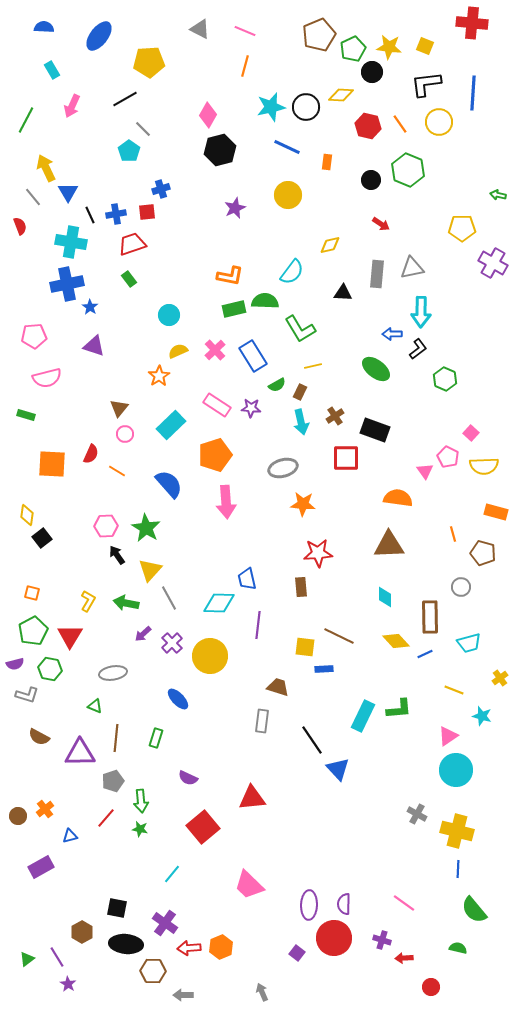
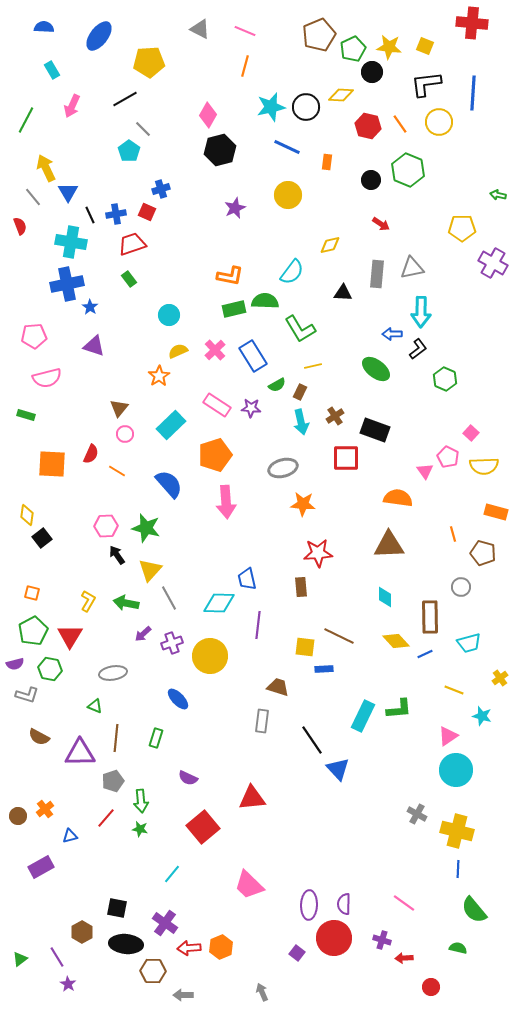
red square at (147, 212): rotated 30 degrees clockwise
green star at (146, 528): rotated 16 degrees counterclockwise
purple cross at (172, 643): rotated 25 degrees clockwise
green triangle at (27, 959): moved 7 px left
